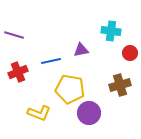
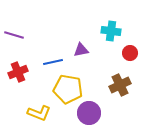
blue line: moved 2 px right, 1 px down
brown cross: rotated 10 degrees counterclockwise
yellow pentagon: moved 2 px left
